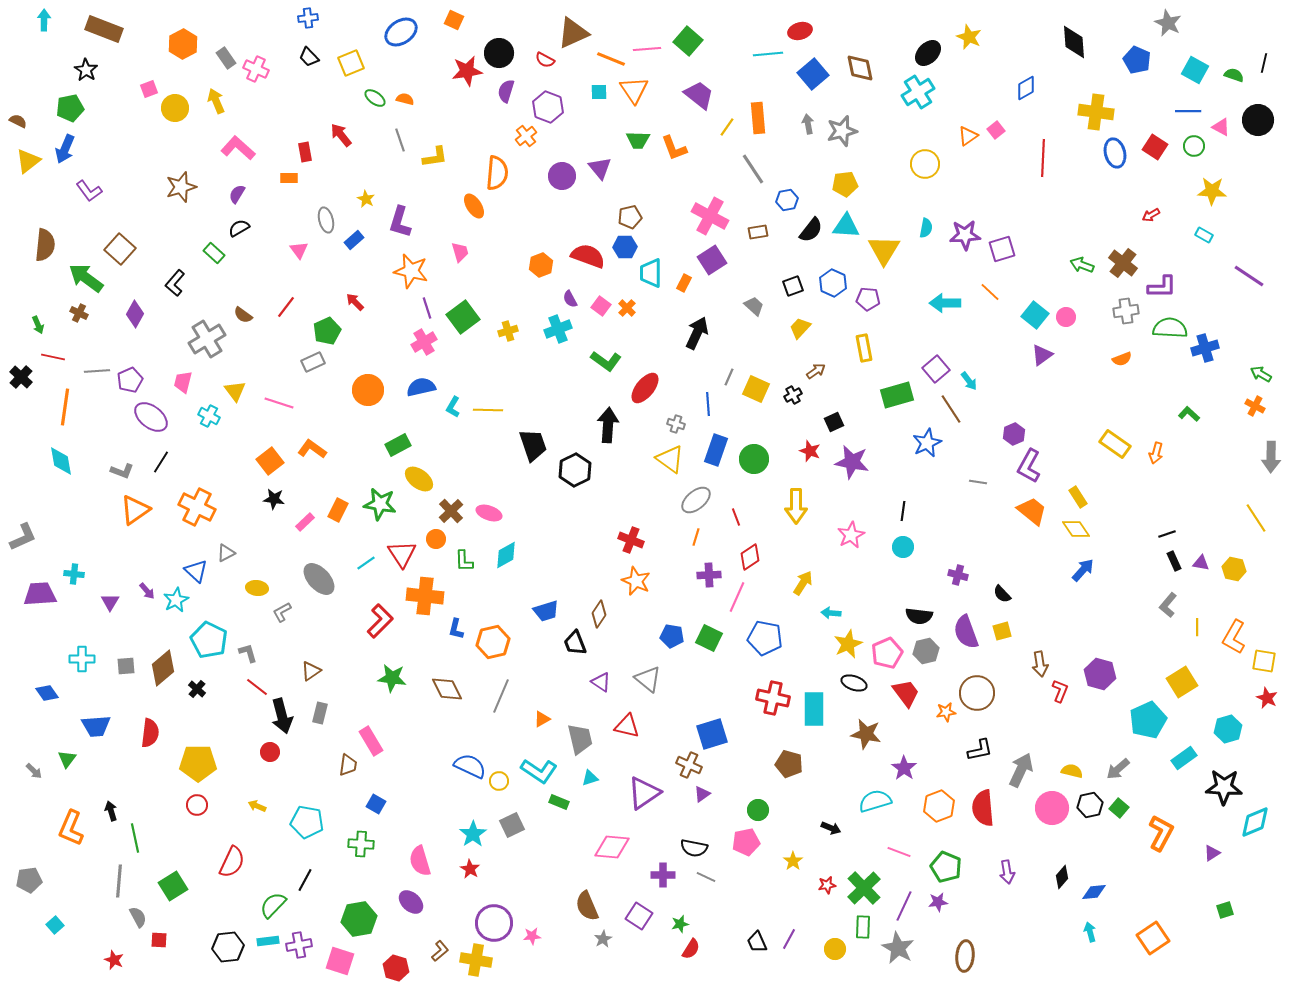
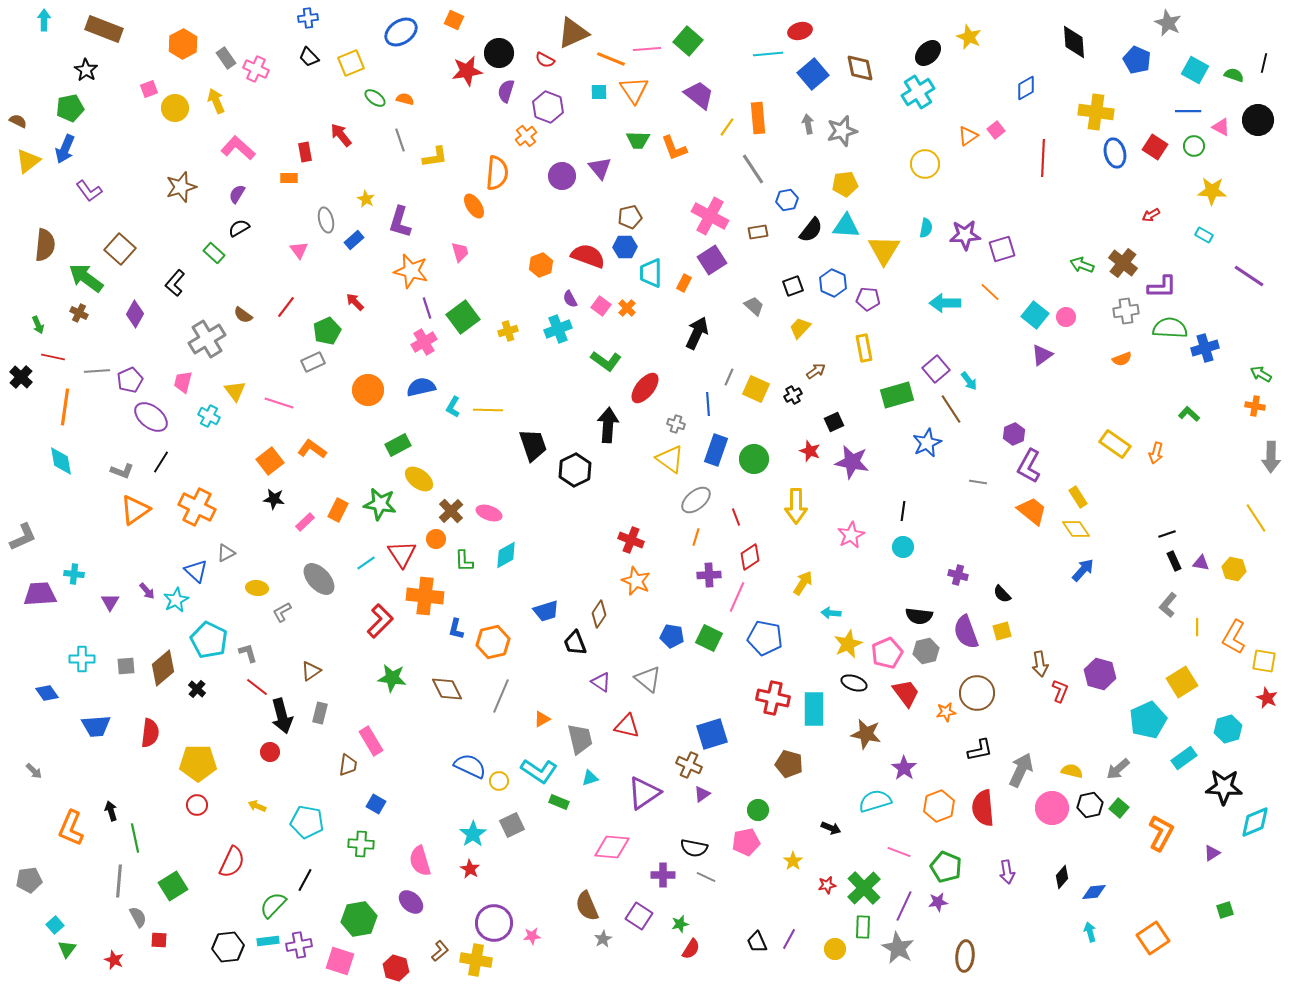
orange cross at (1255, 406): rotated 18 degrees counterclockwise
green triangle at (67, 759): moved 190 px down
